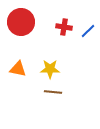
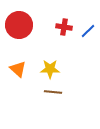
red circle: moved 2 px left, 3 px down
orange triangle: rotated 30 degrees clockwise
